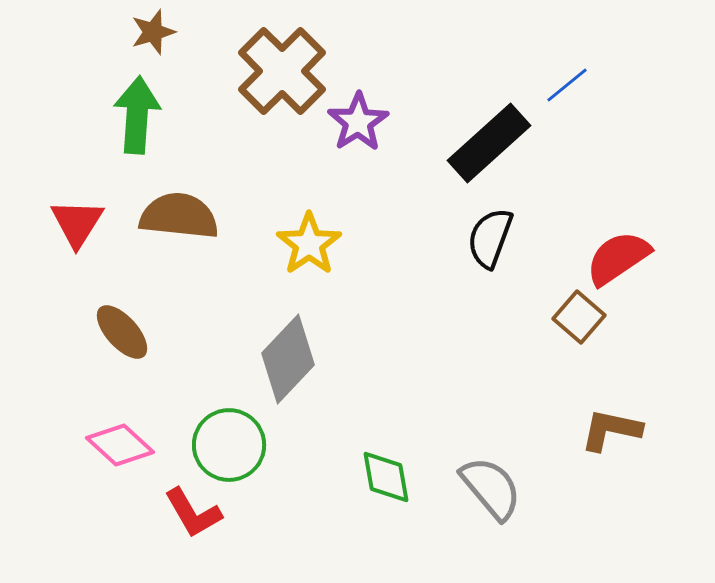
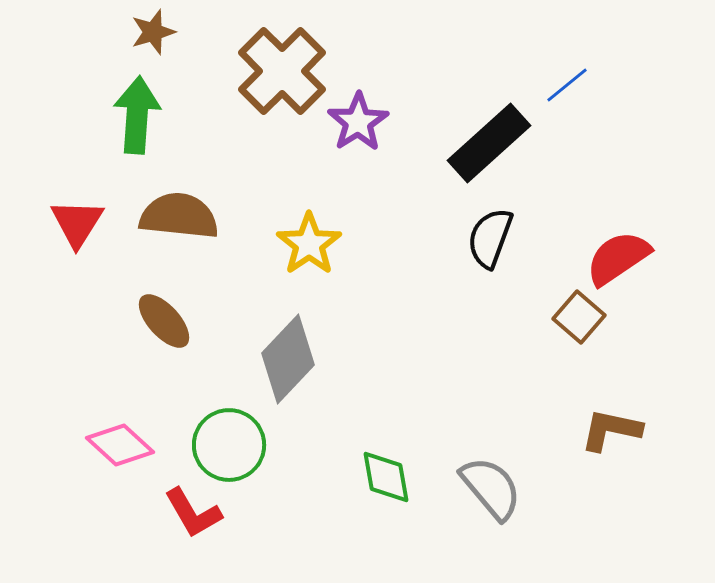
brown ellipse: moved 42 px right, 11 px up
